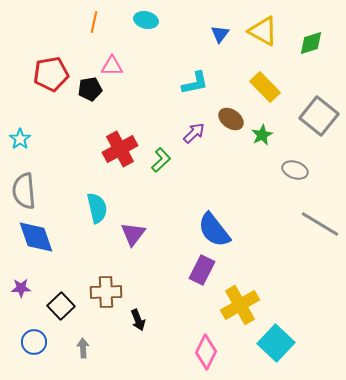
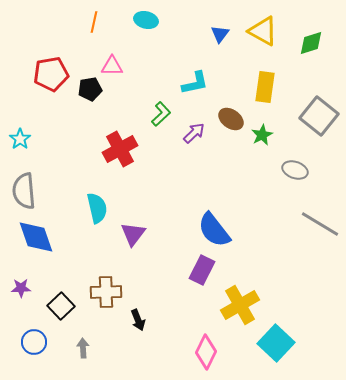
yellow rectangle: rotated 52 degrees clockwise
green L-shape: moved 46 px up
